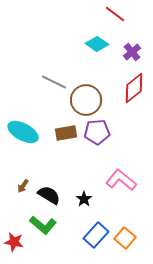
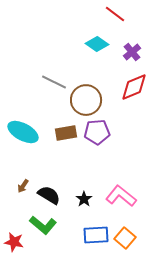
red diamond: moved 1 px up; rotated 16 degrees clockwise
pink L-shape: moved 16 px down
blue rectangle: rotated 45 degrees clockwise
